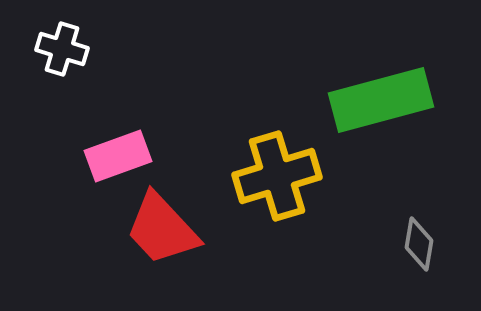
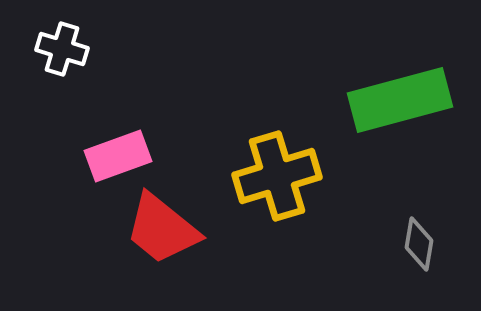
green rectangle: moved 19 px right
red trapezoid: rotated 8 degrees counterclockwise
